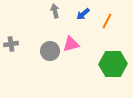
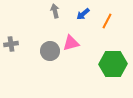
pink triangle: moved 1 px up
